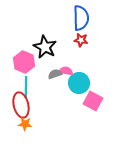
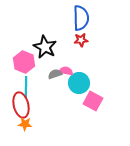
red star: rotated 16 degrees counterclockwise
